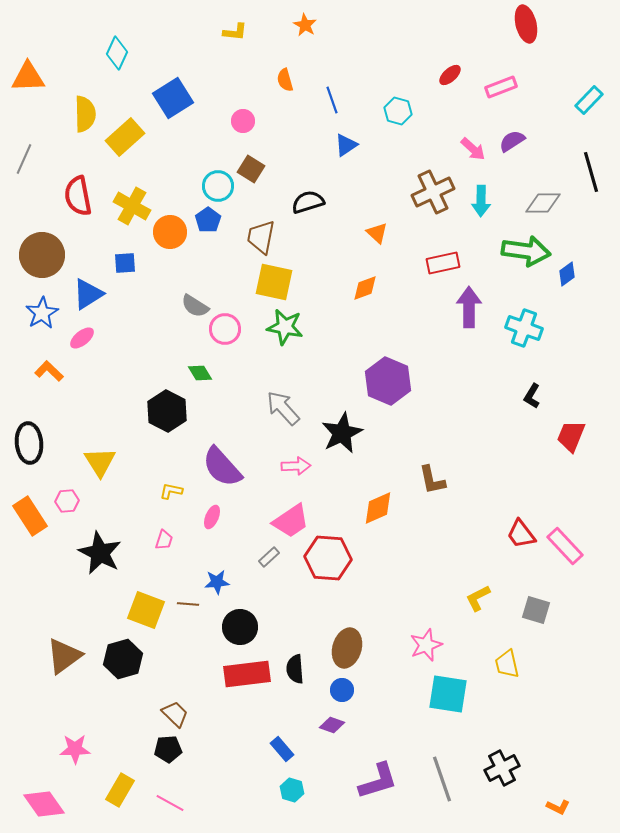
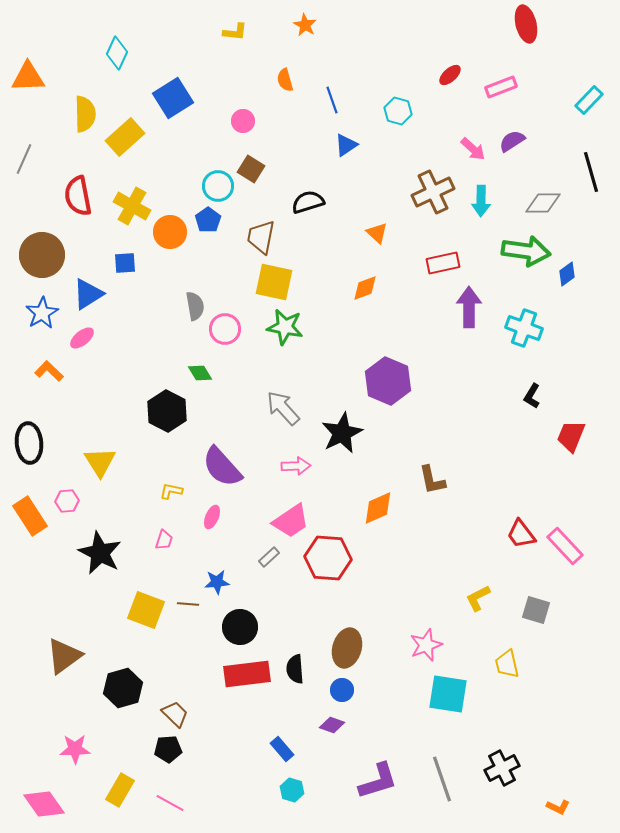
gray semicircle at (195, 306): rotated 132 degrees counterclockwise
black hexagon at (123, 659): moved 29 px down
